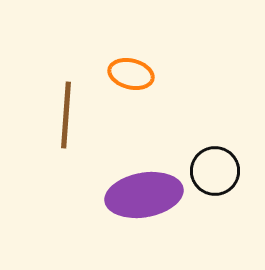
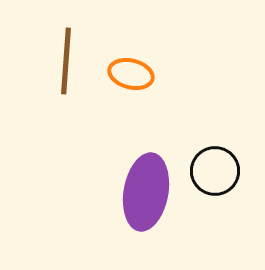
brown line: moved 54 px up
purple ellipse: moved 2 px right, 3 px up; rotated 70 degrees counterclockwise
